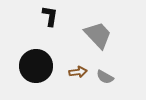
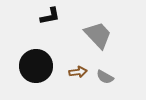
black L-shape: rotated 70 degrees clockwise
